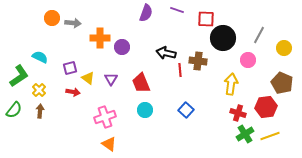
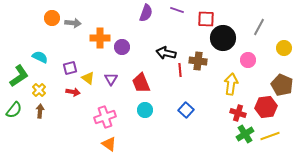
gray line: moved 8 px up
brown pentagon: moved 2 px down
